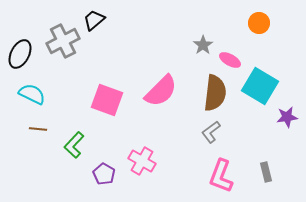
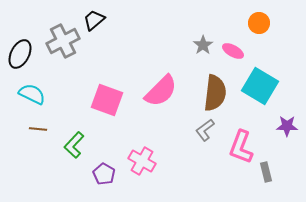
pink ellipse: moved 3 px right, 9 px up
purple star: moved 9 px down; rotated 10 degrees clockwise
gray L-shape: moved 6 px left, 2 px up
pink L-shape: moved 20 px right, 29 px up
